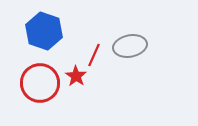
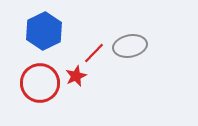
blue hexagon: rotated 15 degrees clockwise
red line: moved 2 px up; rotated 20 degrees clockwise
red star: rotated 15 degrees clockwise
